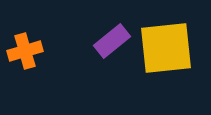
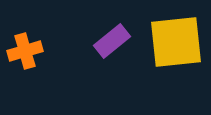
yellow square: moved 10 px right, 6 px up
